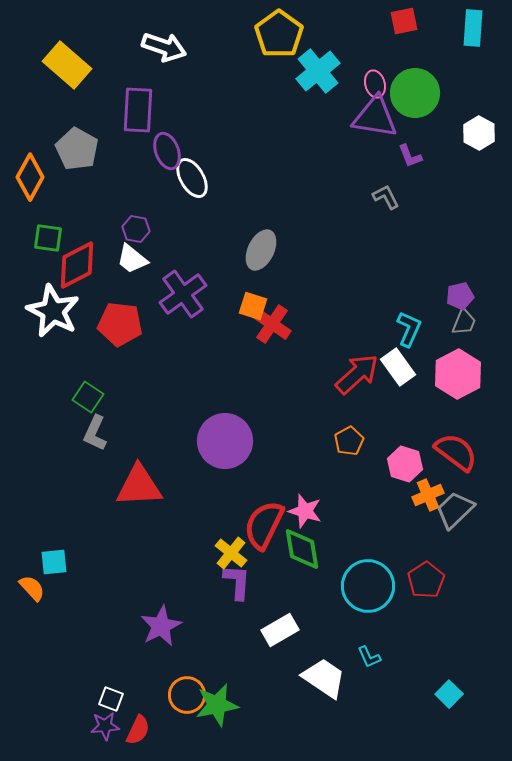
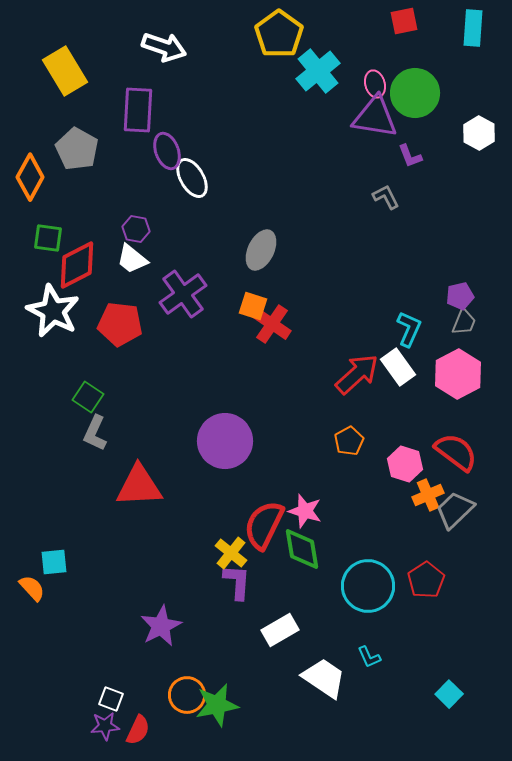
yellow rectangle at (67, 65): moved 2 px left, 6 px down; rotated 18 degrees clockwise
